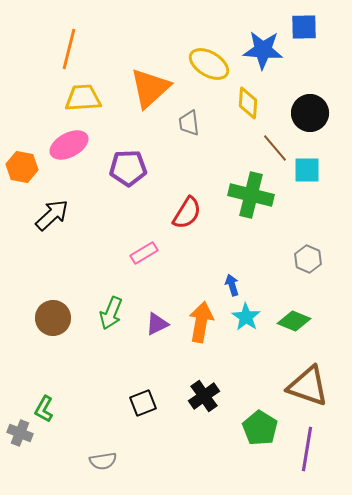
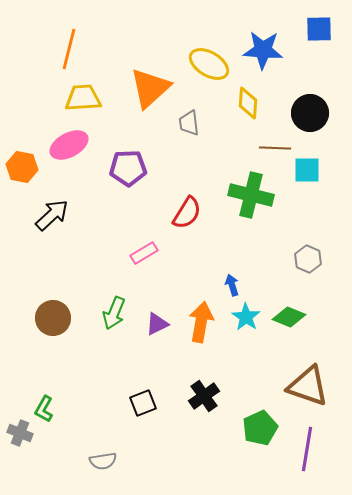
blue square: moved 15 px right, 2 px down
brown line: rotated 48 degrees counterclockwise
green arrow: moved 3 px right
green diamond: moved 5 px left, 4 px up
green pentagon: rotated 16 degrees clockwise
